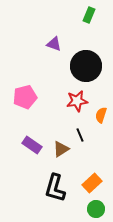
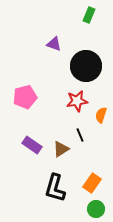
orange rectangle: rotated 12 degrees counterclockwise
